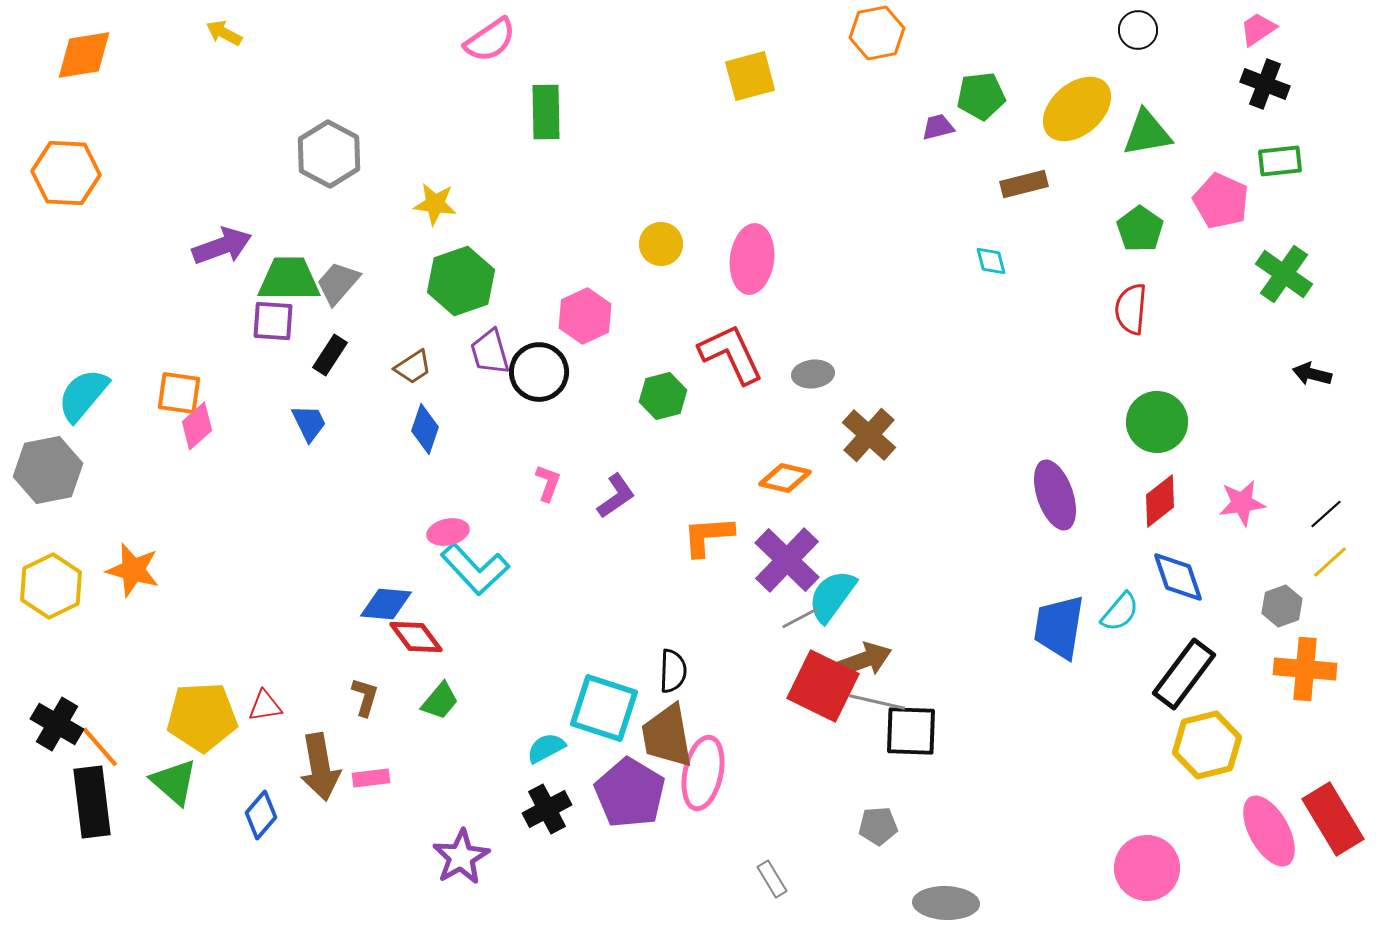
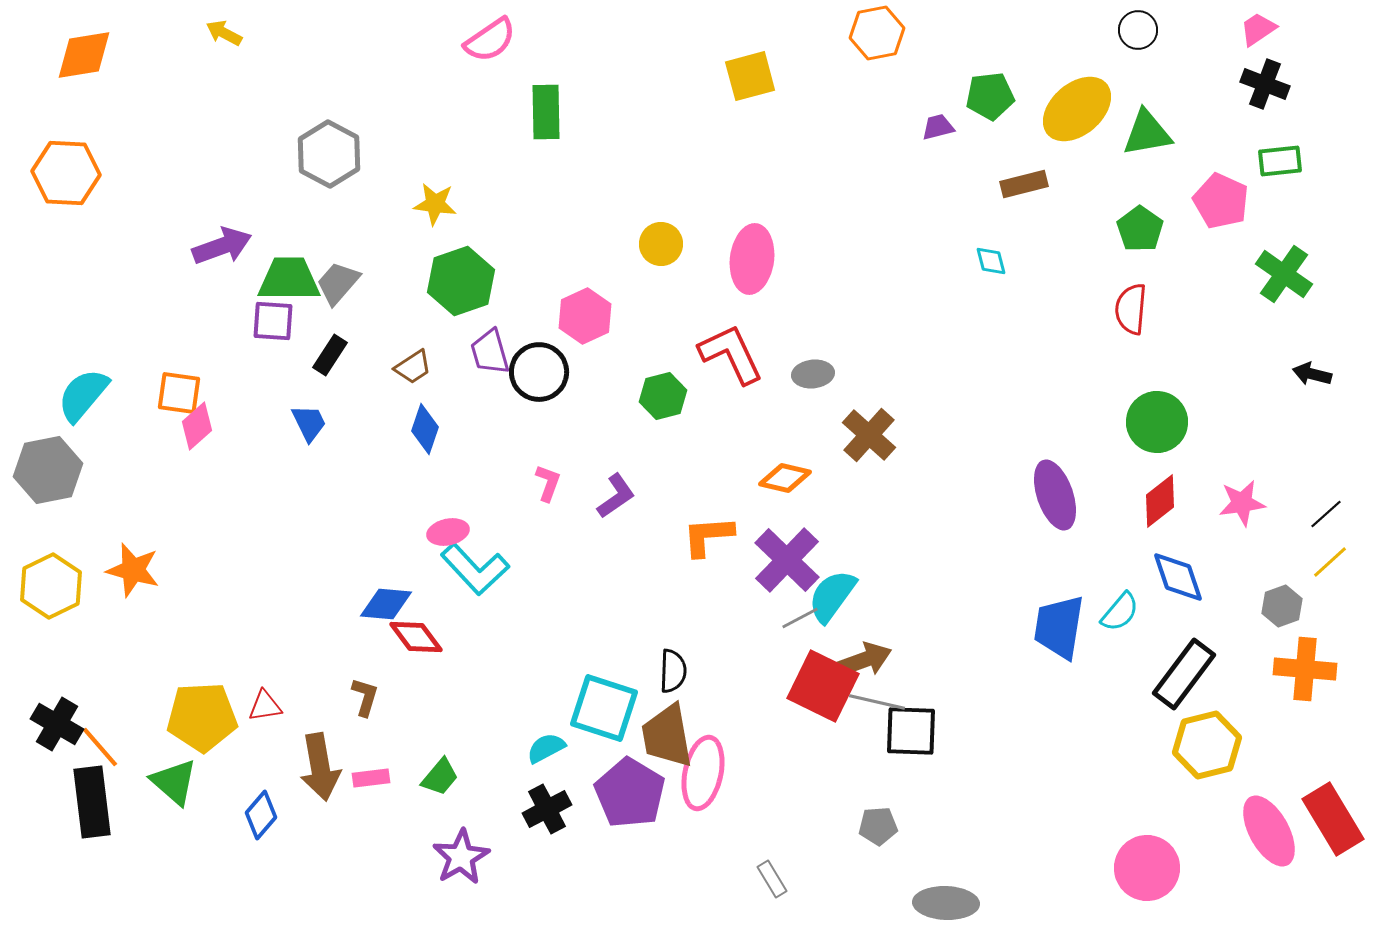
green pentagon at (981, 96): moved 9 px right
green trapezoid at (440, 701): moved 76 px down
